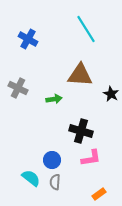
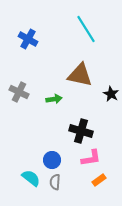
brown triangle: rotated 8 degrees clockwise
gray cross: moved 1 px right, 4 px down
orange rectangle: moved 14 px up
